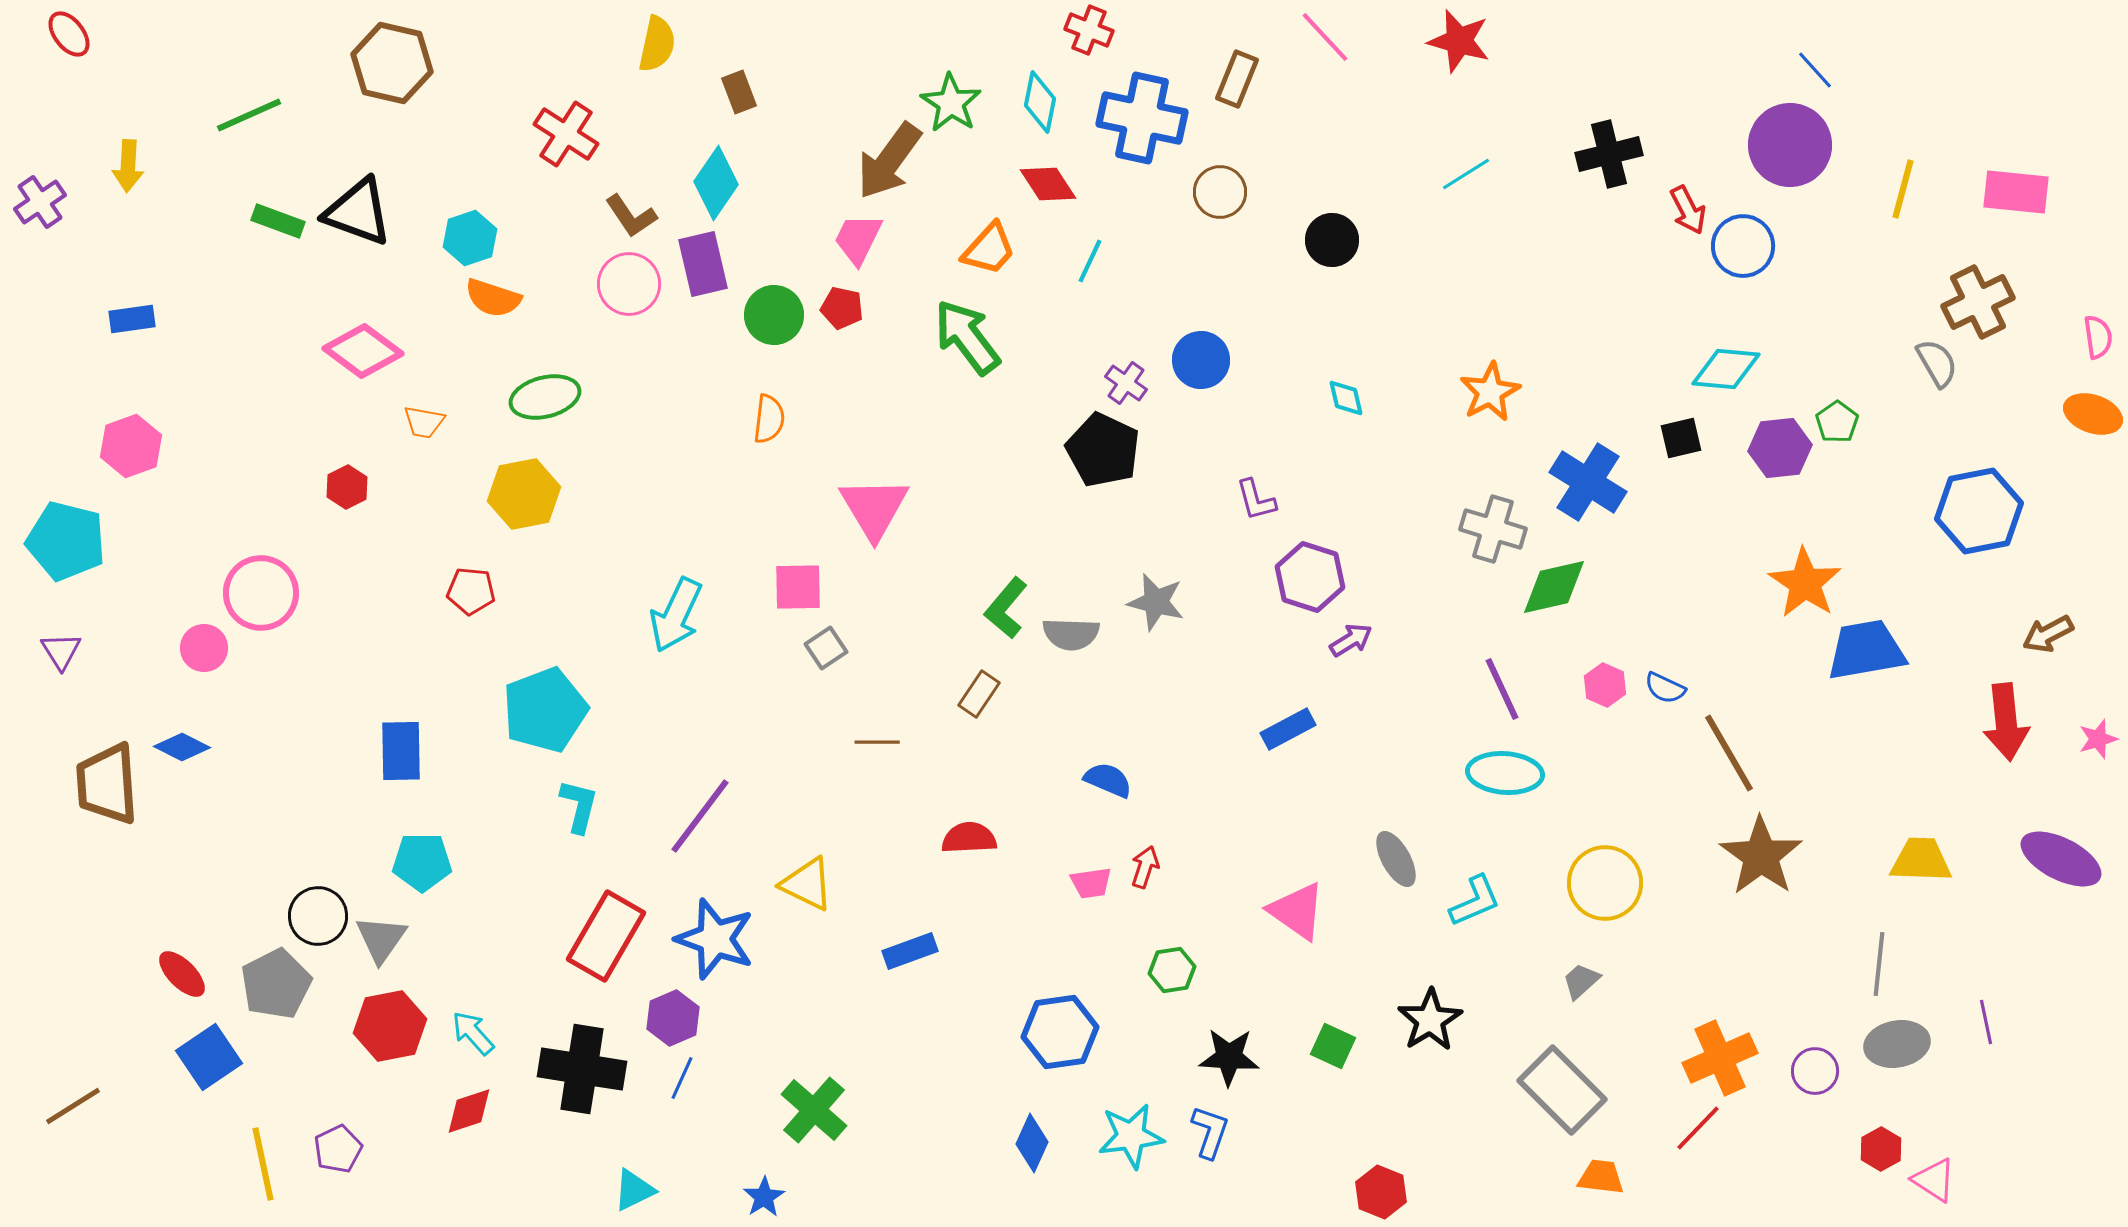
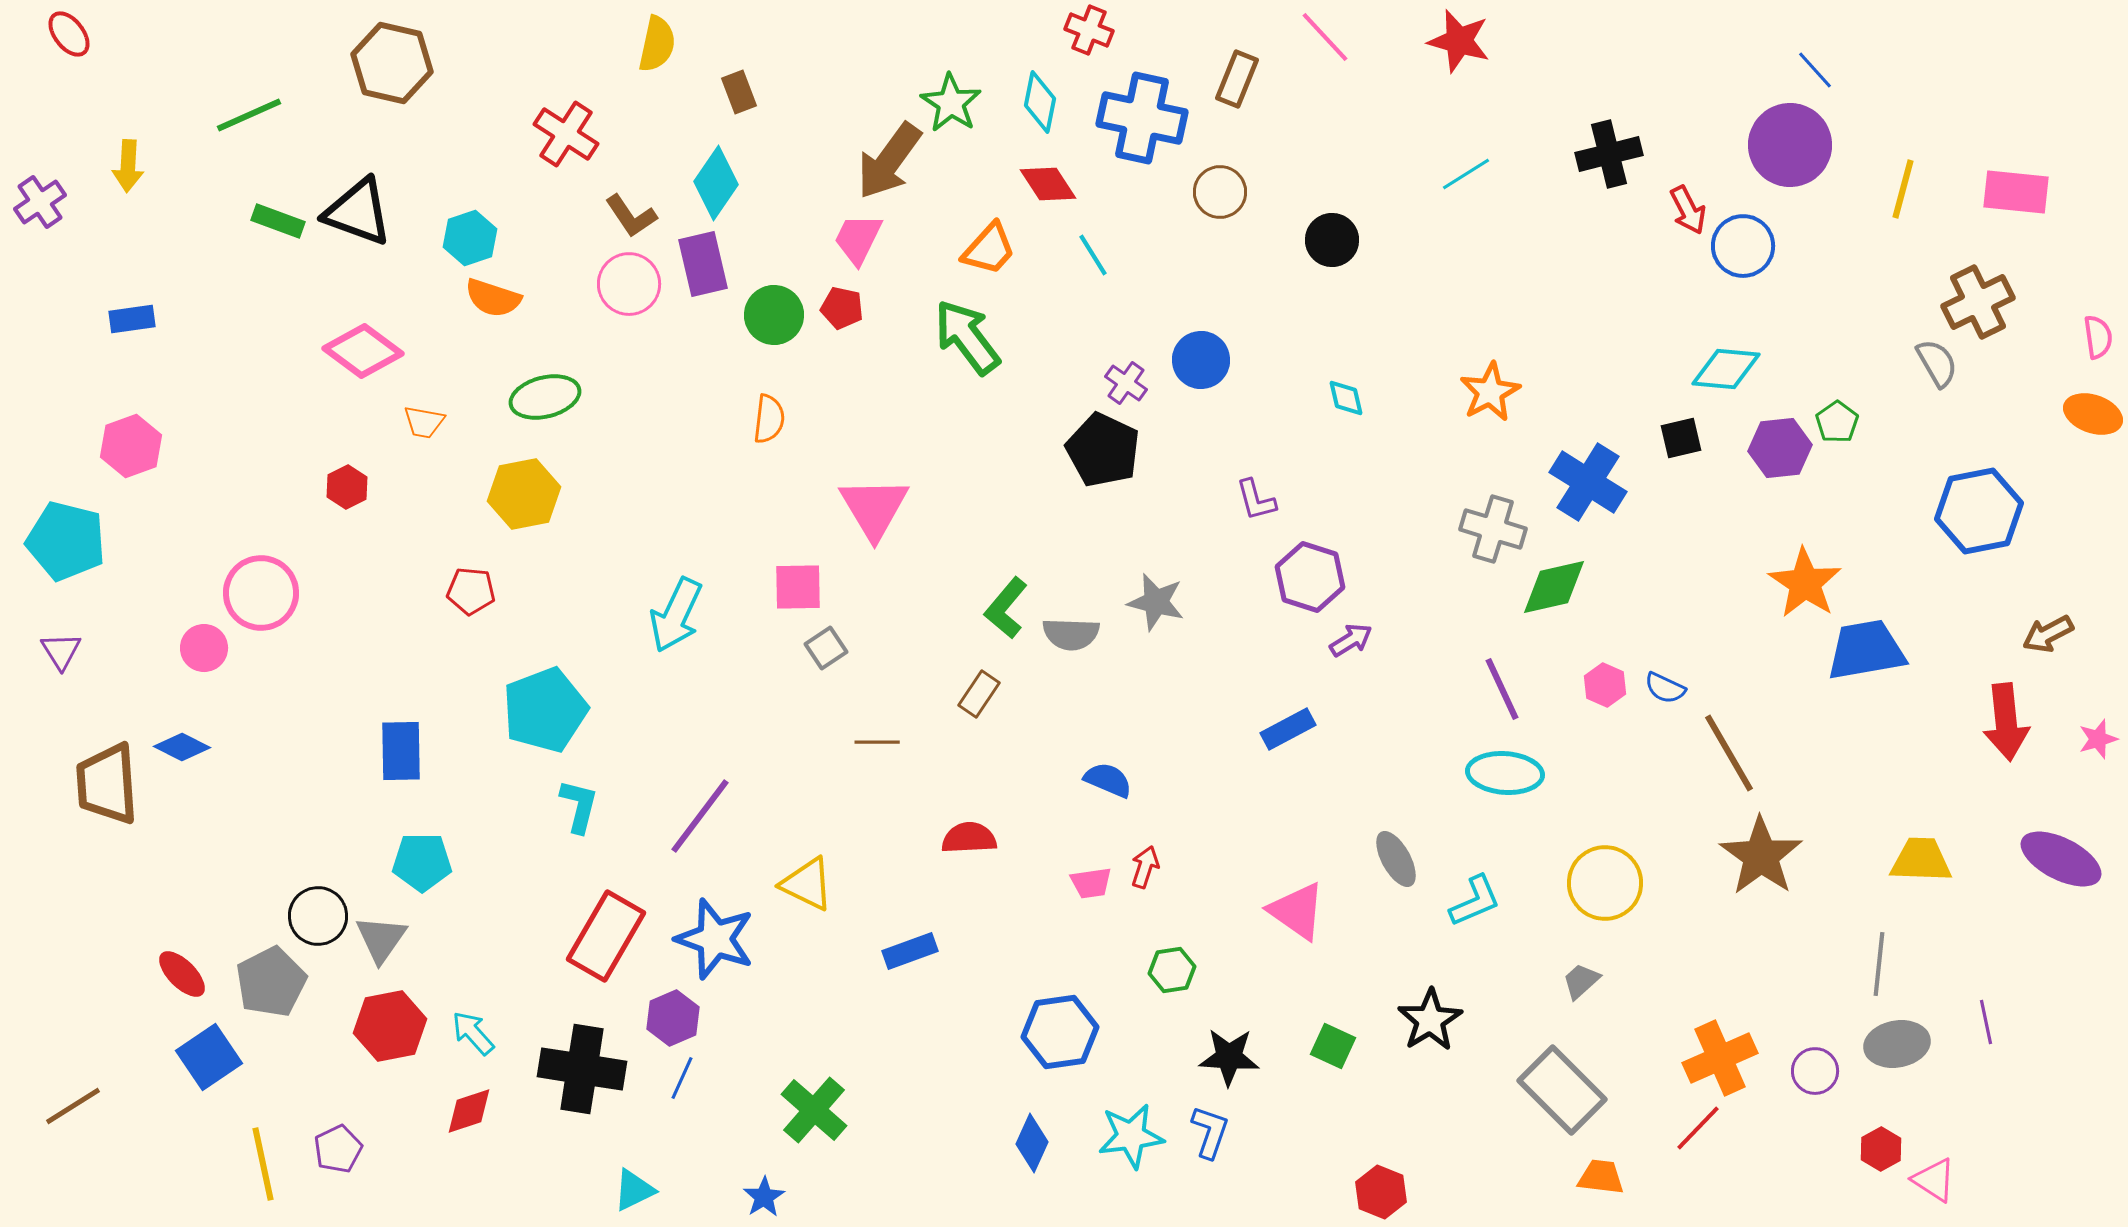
cyan line at (1090, 261): moved 3 px right, 6 px up; rotated 57 degrees counterclockwise
gray pentagon at (276, 984): moved 5 px left, 2 px up
